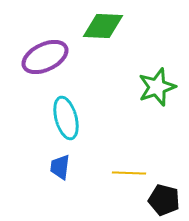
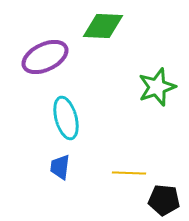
black pentagon: rotated 8 degrees counterclockwise
